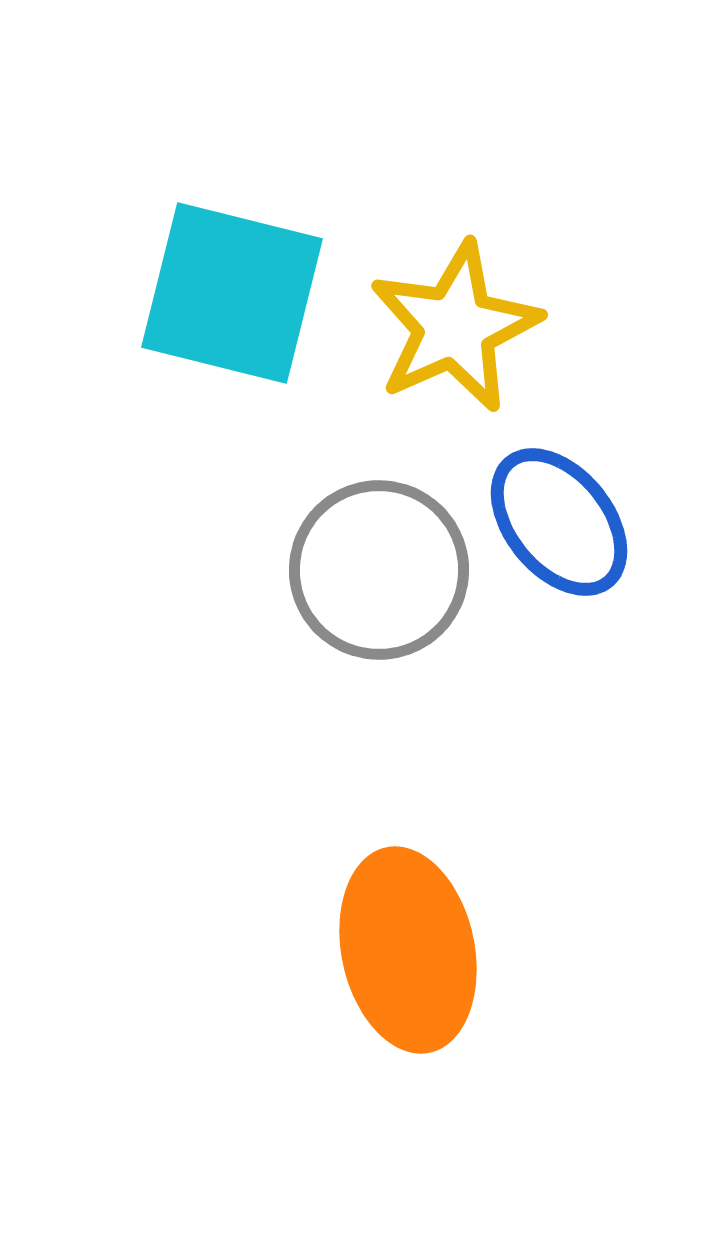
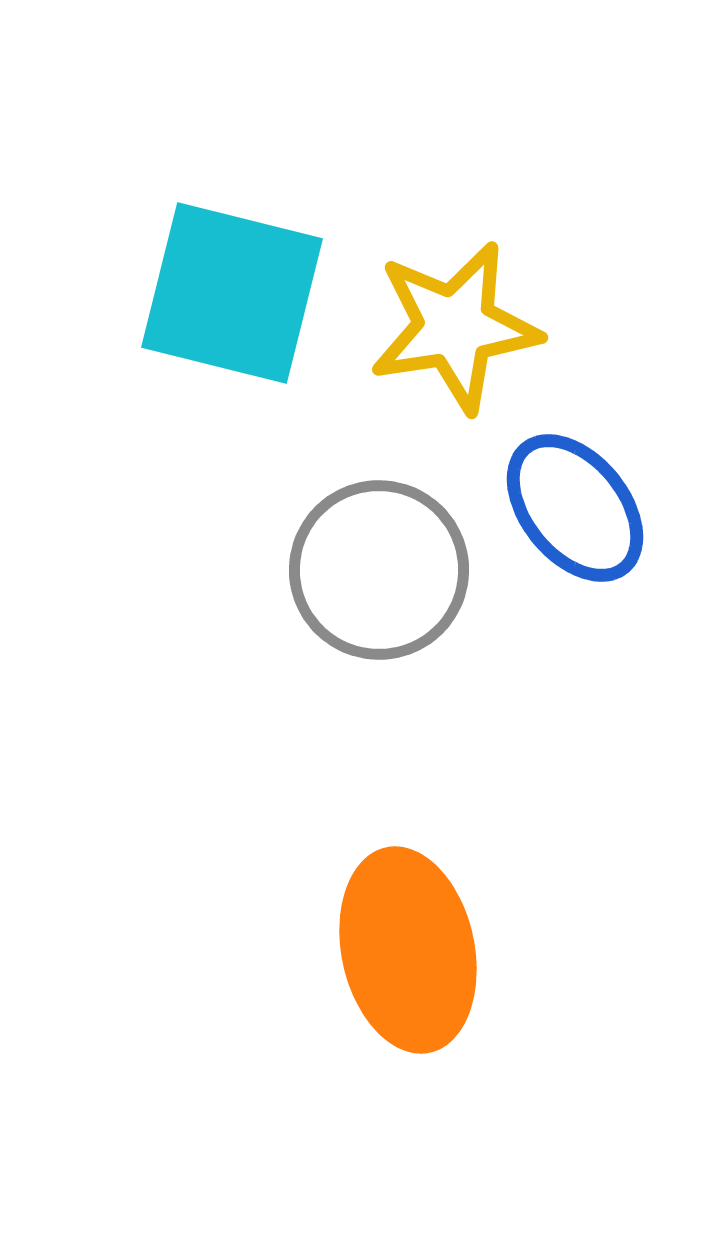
yellow star: rotated 15 degrees clockwise
blue ellipse: moved 16 px right, 14 px up
